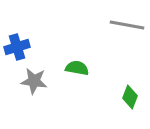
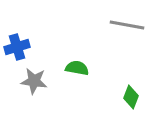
green diamond: moved 1 px right
